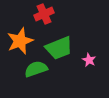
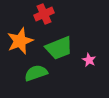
green semicircle: moved 4 px down
